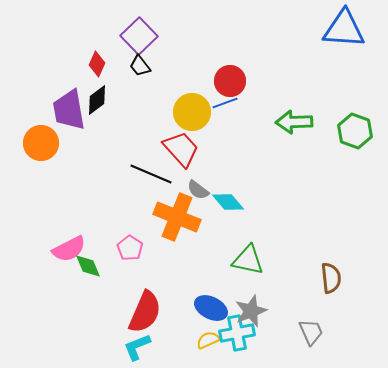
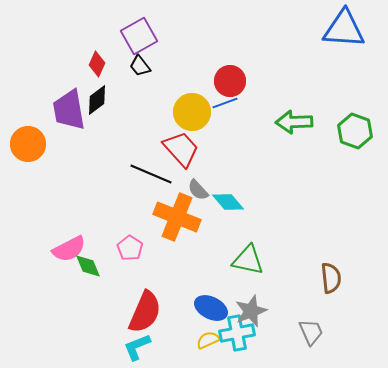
purple square: rotated 15 degrees clockwise
orange circle: moved 13 px left, 1 px down
gray semicircle: rotated 10 degrees clockwise
